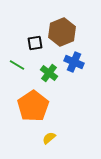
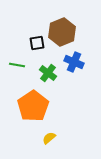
black square: moved 2 px right
green line: rotated 21 degrees counterclockwise
green cross: moved 1 px left
